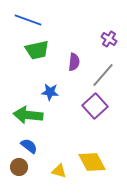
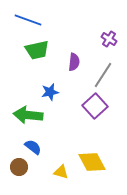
gray line: rotated 8 degrees counterclockwise
blue star: rotated 18 degrees counterclockwise
blue semicircle: moved 4 px right, 1 px down
yellow triangle: moved 2 px right, 1 px down
